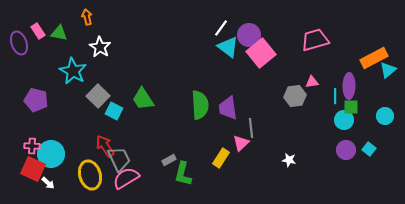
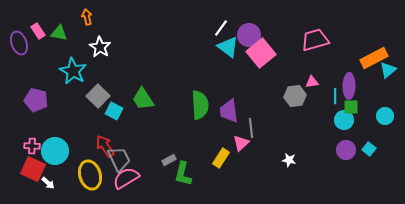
purple trapezoid at (228, 108): moved 1 px right, 3 px down
cyan circle at (51, 154): moved 4 px right, 3 px up
